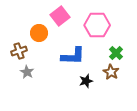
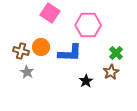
pink square: moved 10 px left, 3 px up; rotated 18 degrees counterclockwise
pink hexagon: moved 9 px left
orange circle: moved 2 px right, 14 px down
brown cross: moved 2 px right; rotated 35 degrees clockwise
blue L-shape: moved 3 px left, 3 px up
brown star: rotated 14 degrees clockwise
black star: rotated 16 degrees counterclockwise
